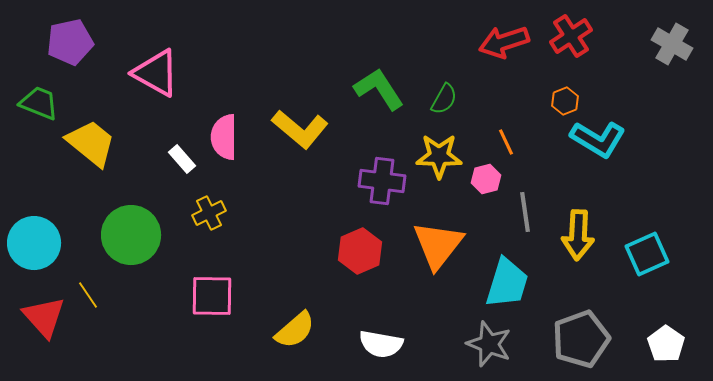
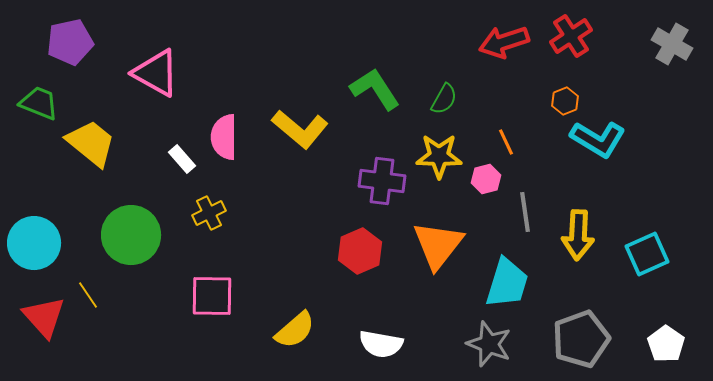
green L-shape: moved 4 px left
